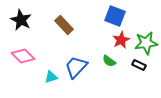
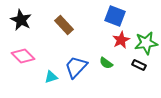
green semicircle: moved 3 px left, 2 px down
